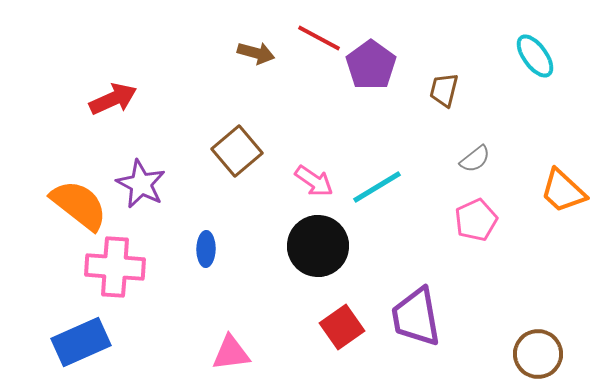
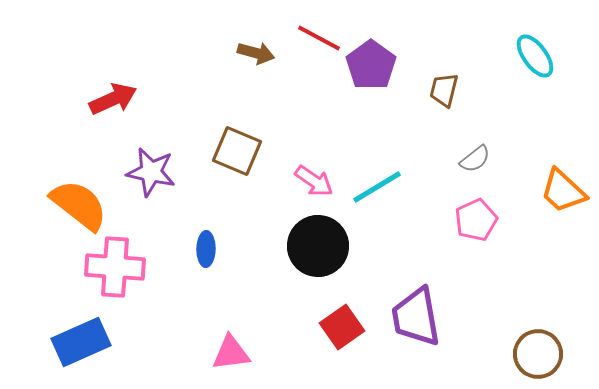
brown square: rotated 27 degrees counterclockwise
purple star: moved 10 px right, 12 px up; rotated 15 degrees counterclockwise
